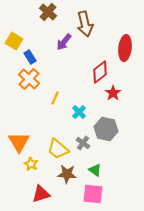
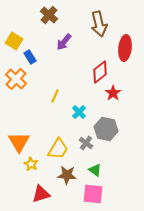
brown cross: moved 1 px right, 3 px down
brown arrow: moved 14 px right
orange cross: moved 13 px left
yellow line: moved 2 px up
gray cross: moved 3 px right
yellow trapezoid: rotated 100 degrees counterclockwise
brown star: moved 1 px down
